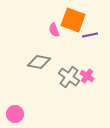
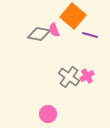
orange square: moved 4 px up; rotated 20 degrees clockwise
purple line: rotated 28 degrees clockwise
gray diamond: moved 28 px up
pink cross: rotated 24 degrees clockwise
pink circle: moved 33 px right
